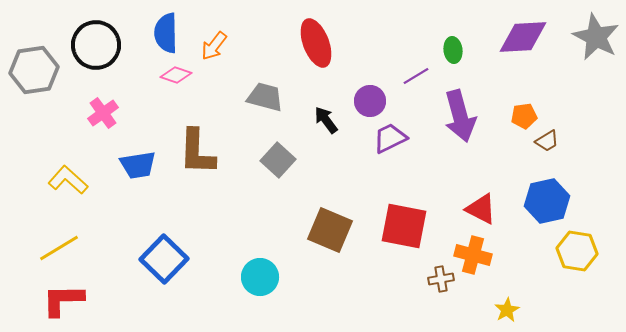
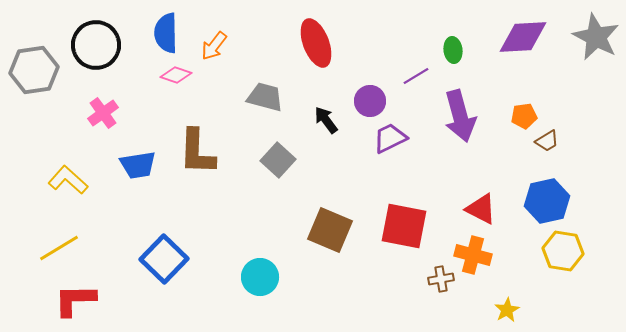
yellow hexagon: moved 14 px left
red L-shape: moved 12 px right
